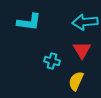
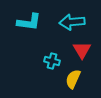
cyan arrow: moved 13 px left
yellow semicircle: moved 3 px left, 2 px up
